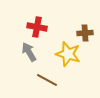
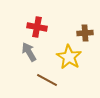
yellow star: moved 1 px right, 3 px down; rotated 15 degrees clockwise
